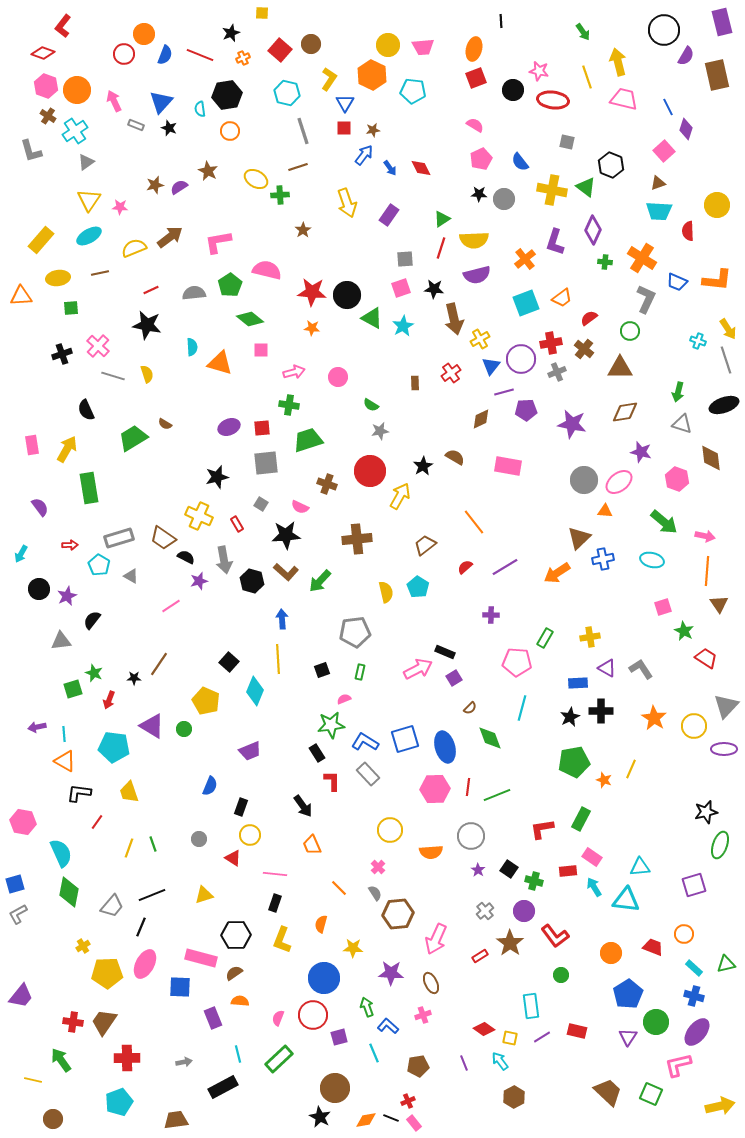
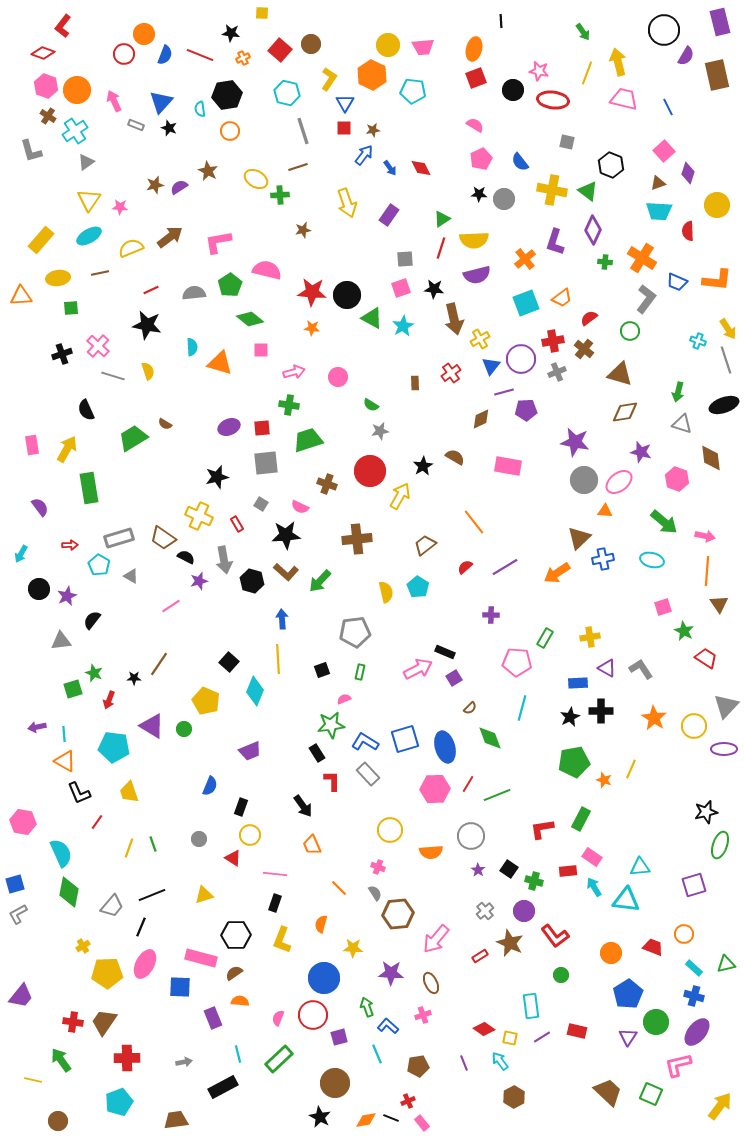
purple rectangle at (722, 22): moved 2 px left
black star at (231, 33): rotated 30 degrees clockwise
yellow line at (587, 77): moved 4 px up; rotated 40 degrees clockwise
purple diamond at (686, 129): moved 2 px right, 44 px down
green triangle at (586, 187): moved 2 px right, 4 px down
brown star at (303, 230): rotated 21 degrees clockwise
yellow semicircle at (134, 248): moved 3 px left
gray L-shape at (646, 299): rotated 12 degrees clockwise
red cross at (551, 343): moved 2 px right, 2 px up
brown triangle at (620, 368): moved 6 px down; rotated 16 degrees clockwise
yellow semicircle at (147, 374): moved 1 px right, 3 px up
purple star at (572, 424): moved 3 px right, 18 px down
red line at (468, 787): moved 3 px up; rotated 24 degrees clockwise
black L-shape at (79, 793): rotated 120 degrees counterclockwise
pink cross at (378, 867): rotated 24 degrees counterclockwise
pink arrow at (436, 939): rotated 16 degrees clockwise
brown star at (510, 943): rotated 12 degrees counterclockwise
cyan line at (374, 1053): moved 3 px right, 1 px down
brown circle at (335, 1088): moved 5 px up
yellow arrow at (720, 1106): rotated 40 degrees counterclockwise
brown circle at (53, 1119): moved 5 px right, 2 px down
pink rectangle at (414, 1123): moved 8 px right
